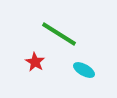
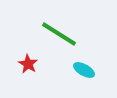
red star: moved 7 px left, 2 px down
